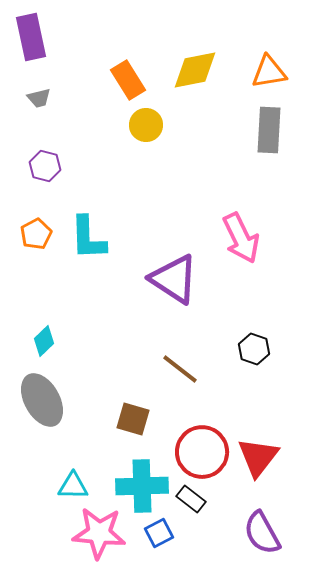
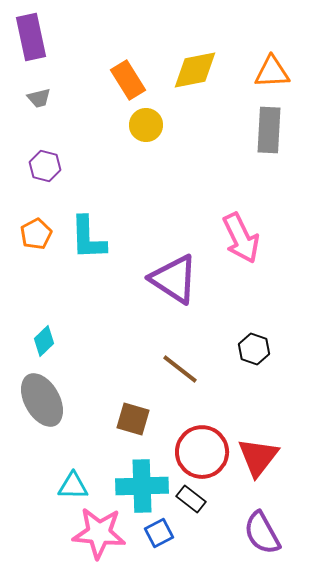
orange triangle: moved 3 px right; rotated 6 degrees clockwise
